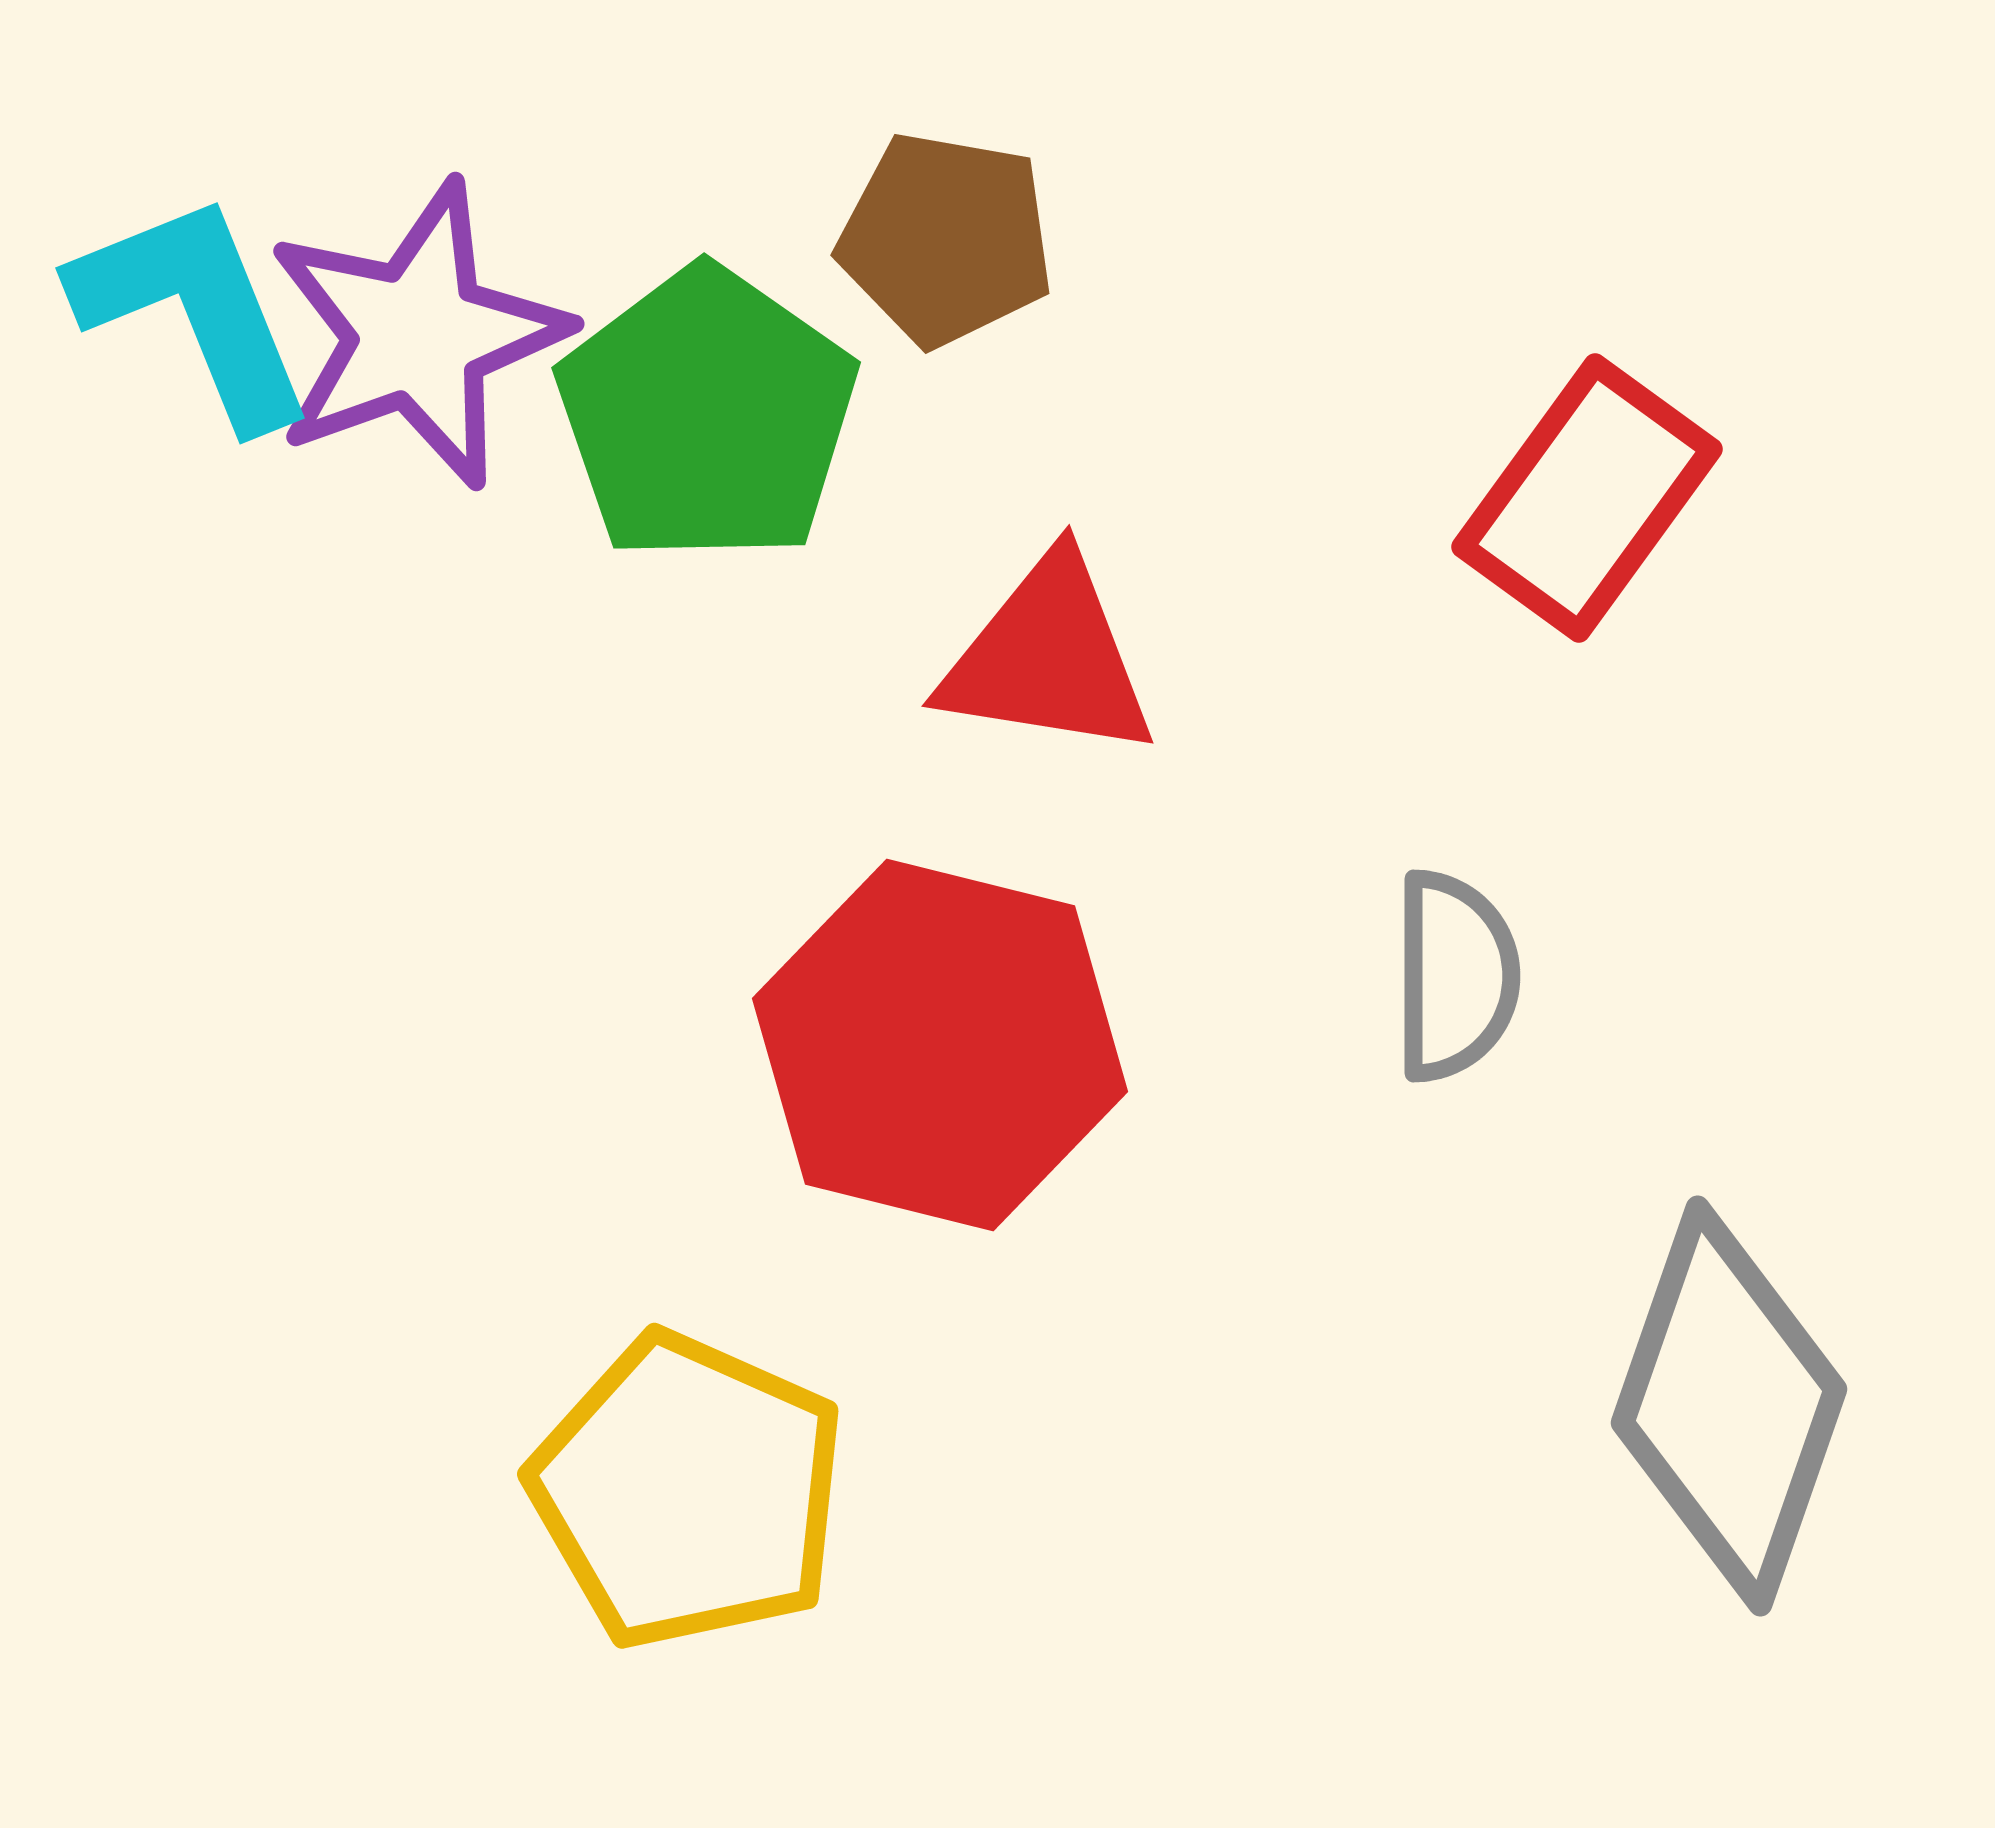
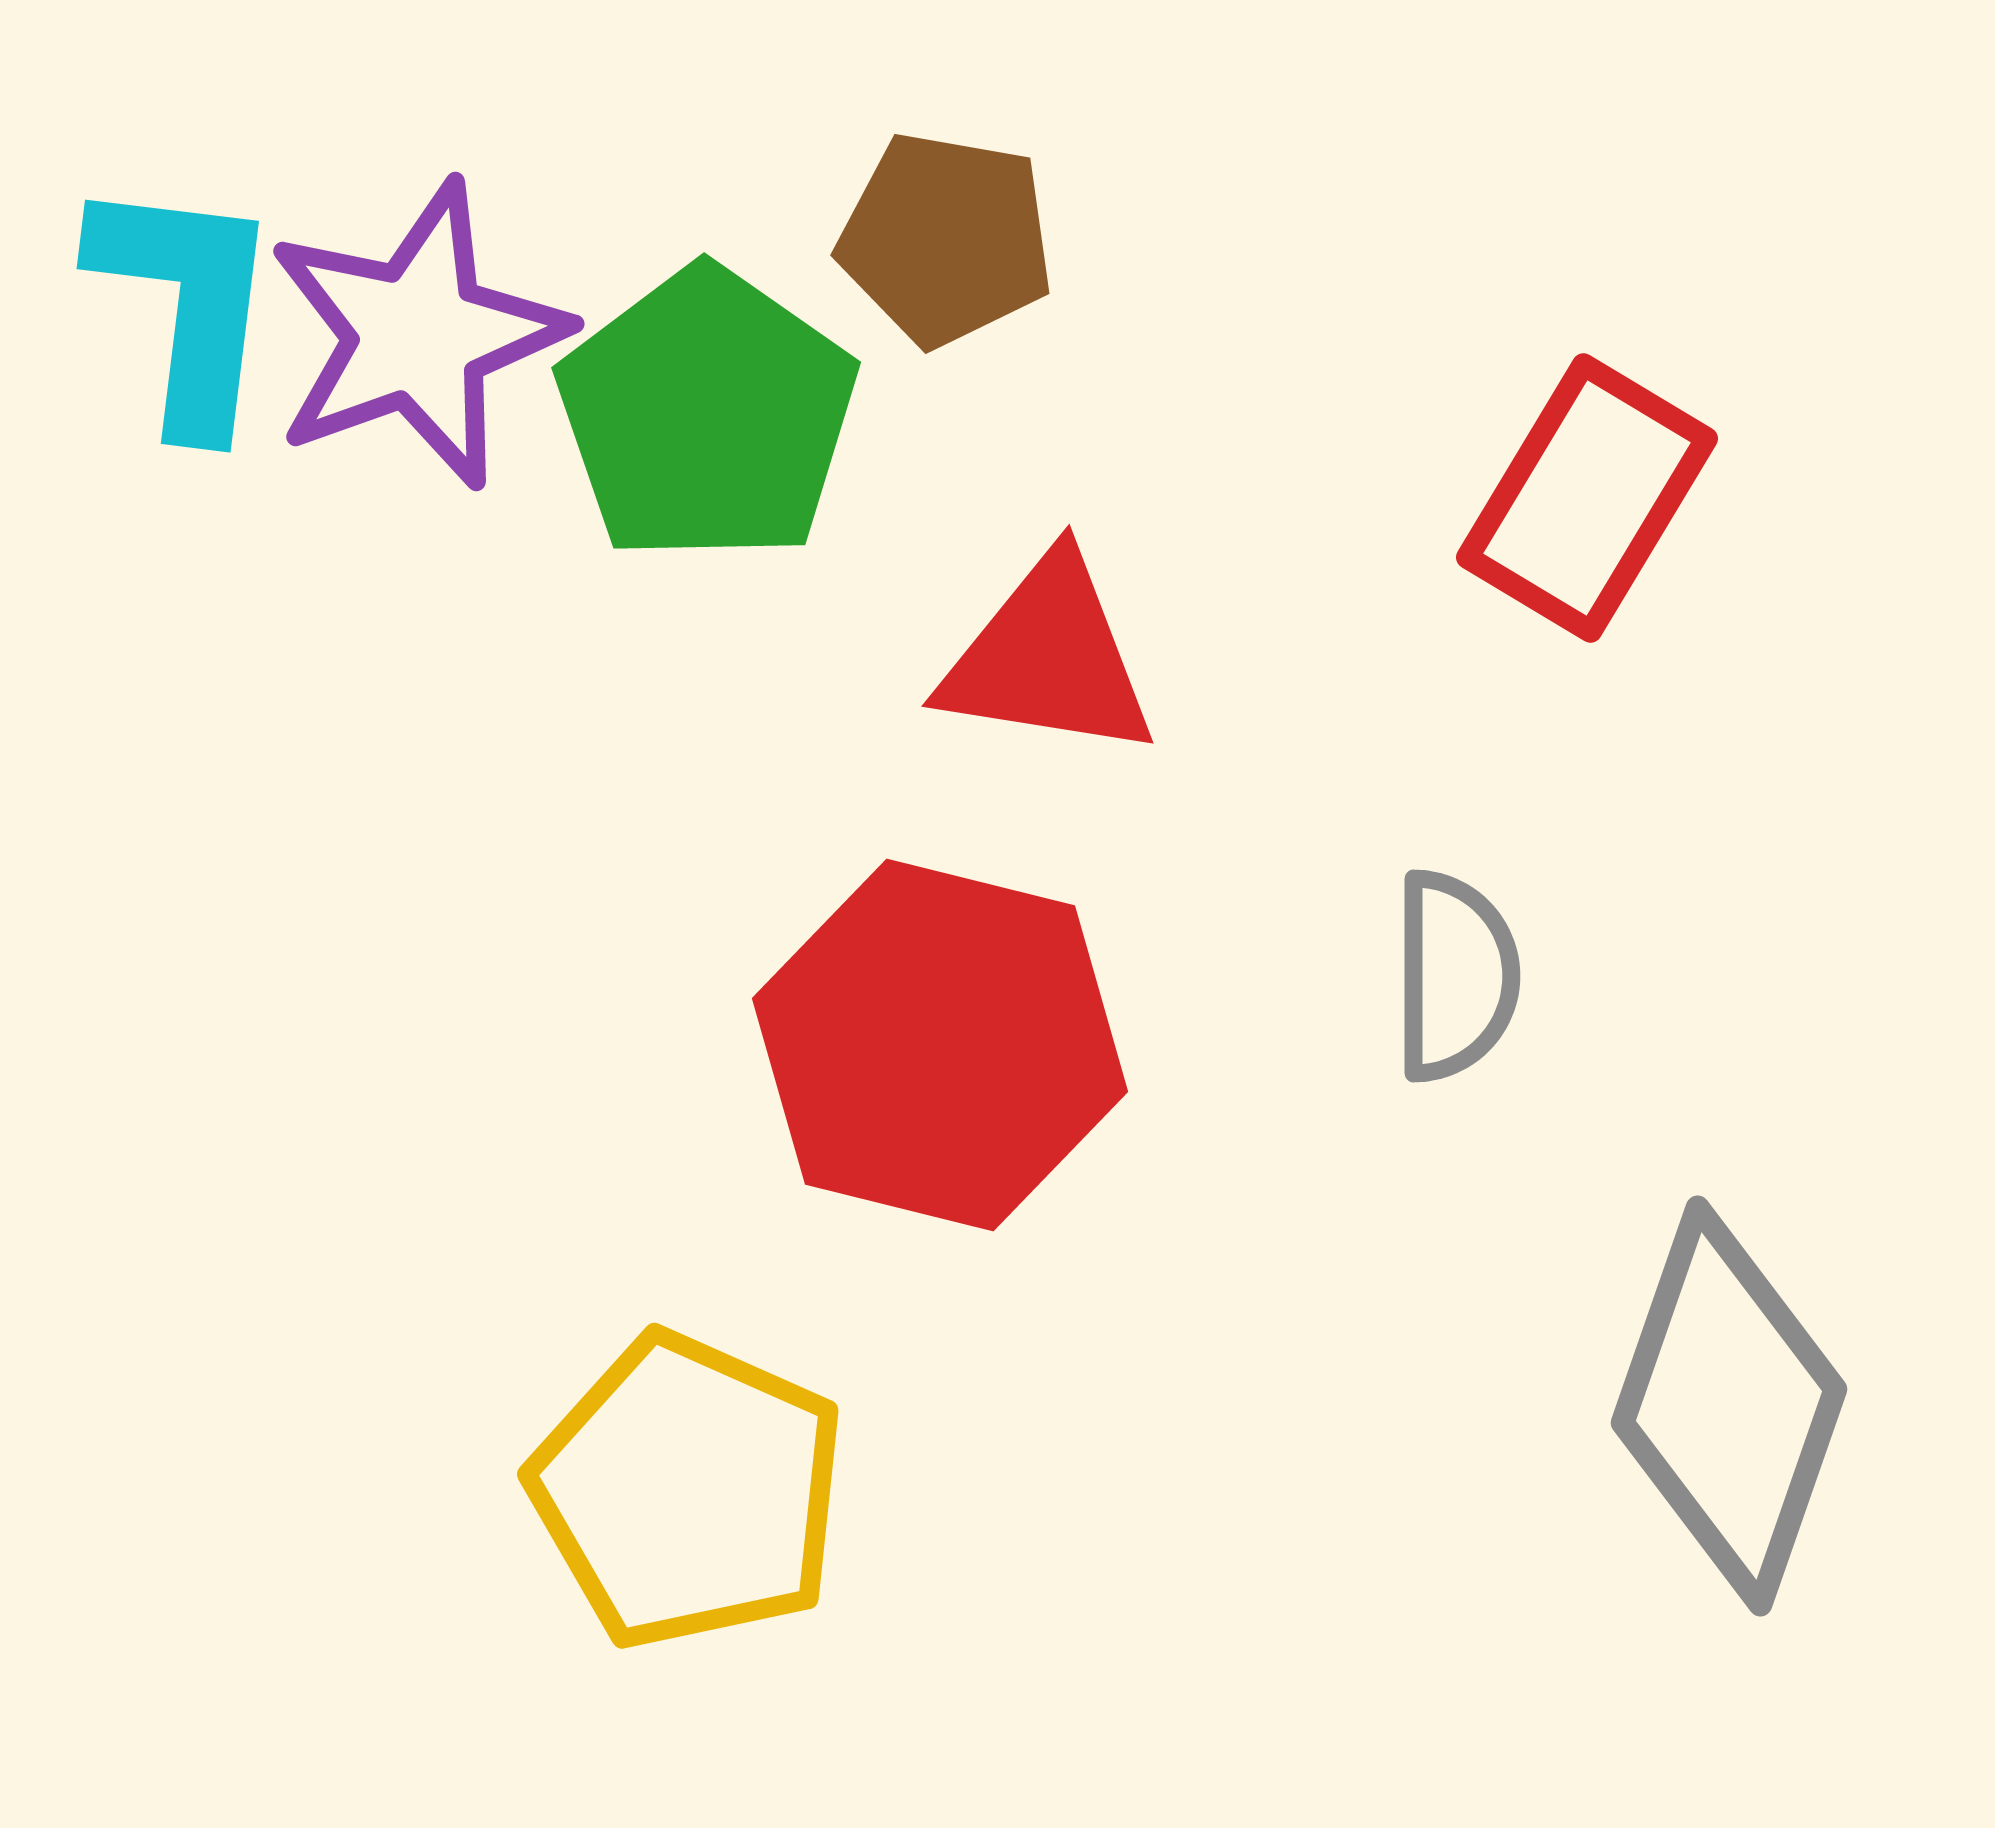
cyan L-shape: moved 8 px left, 6 px up; rotated 29 degrees clockwise
red rectangle: rotated 5 degrees counterclockwise
